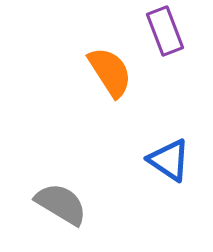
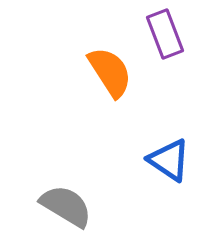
purple rectangle: moved 3 px down
gray semicircle: moved 5 px right, 2 px down
